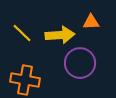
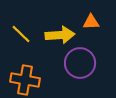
yellow line: moved 1 px left, 1 px down
